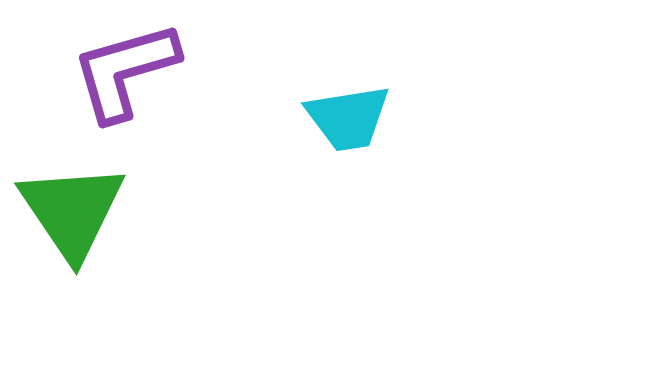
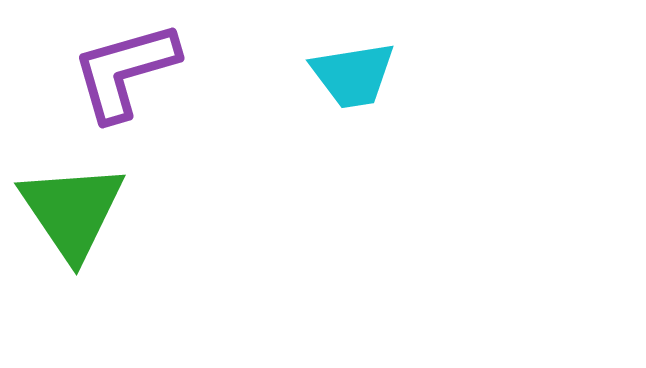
cyan trapezoid: moved 5 px right, 43 px up
